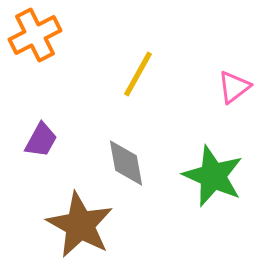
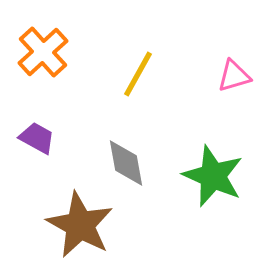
orange cross: moved 8 px right, 17 px down; rotated 15 degrees counterclockwise
pink triangle: moved 11 px up; rotated 21 degrees clockwise
purple trapezoid: moved 4 px left, 2 px up; rotated 90 degrees counterclockwise
